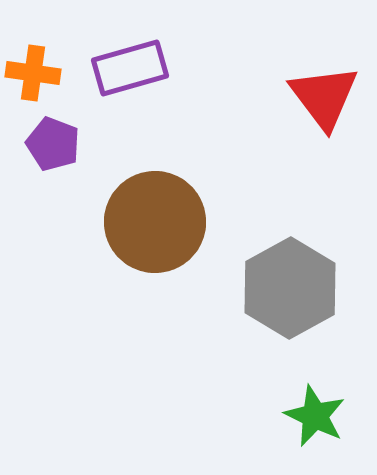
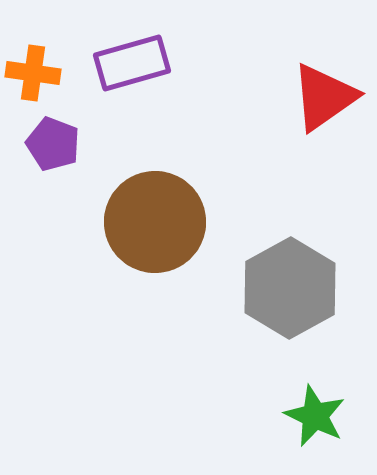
purple rectangle: moved 2 px right, 5 px up
red triangle: rotated 32 degrees clockwise
